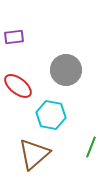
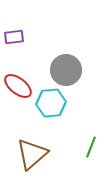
cyan hexagon: moved 12 px up; rotated 16 degrees counterclockwise
brown triangle: moved 2 px left
